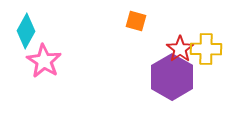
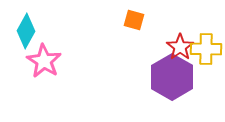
orange square: moved 2 px left, 1 px up
red star: moved 2 px up
